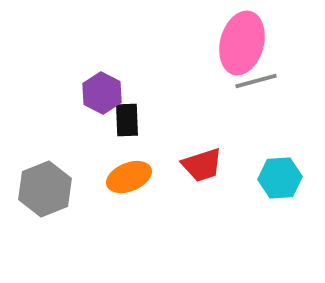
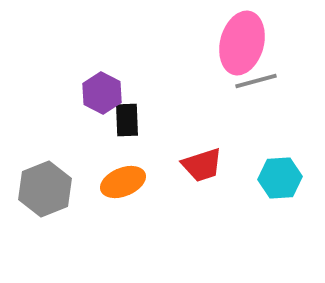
orange ellipse: moved 6 px left, 5 px down
